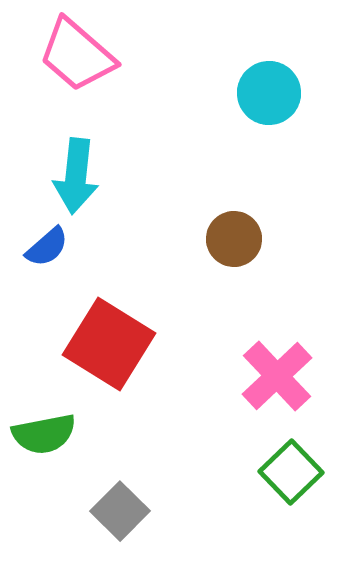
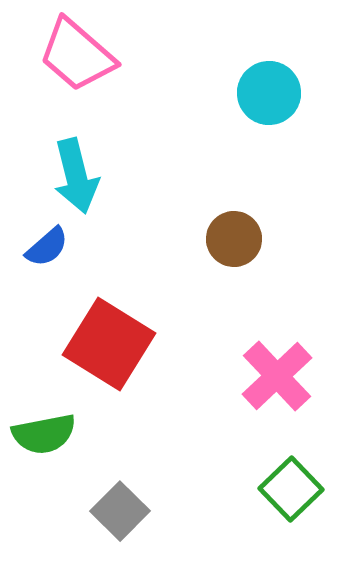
cyan arrow: rotated 20 degrees counterclockwise
green square: moved 17 px down
